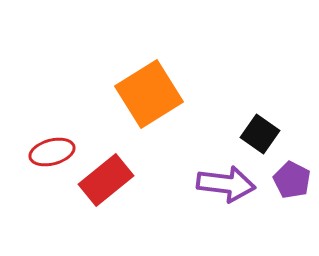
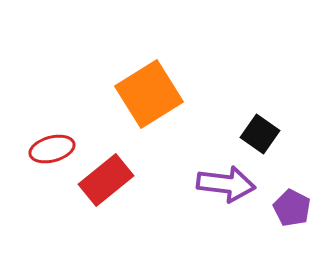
red ellipse: moved 3 px up
purple pentagon: moved 28 px down
